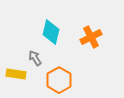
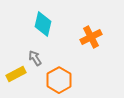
cyan diamond: moved 8 px left, 8 px up
yellow rectangle: rotated 36 degrees counterclockwise
